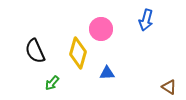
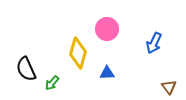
blue arrow: moved 8 px right, 23 px down; rotated 10 degrees clockwise
pink circle: moved 6 px right
black semicircle: moved 9 px left, 18 px down
brown triangle: rotated 21 degrees clockwise
